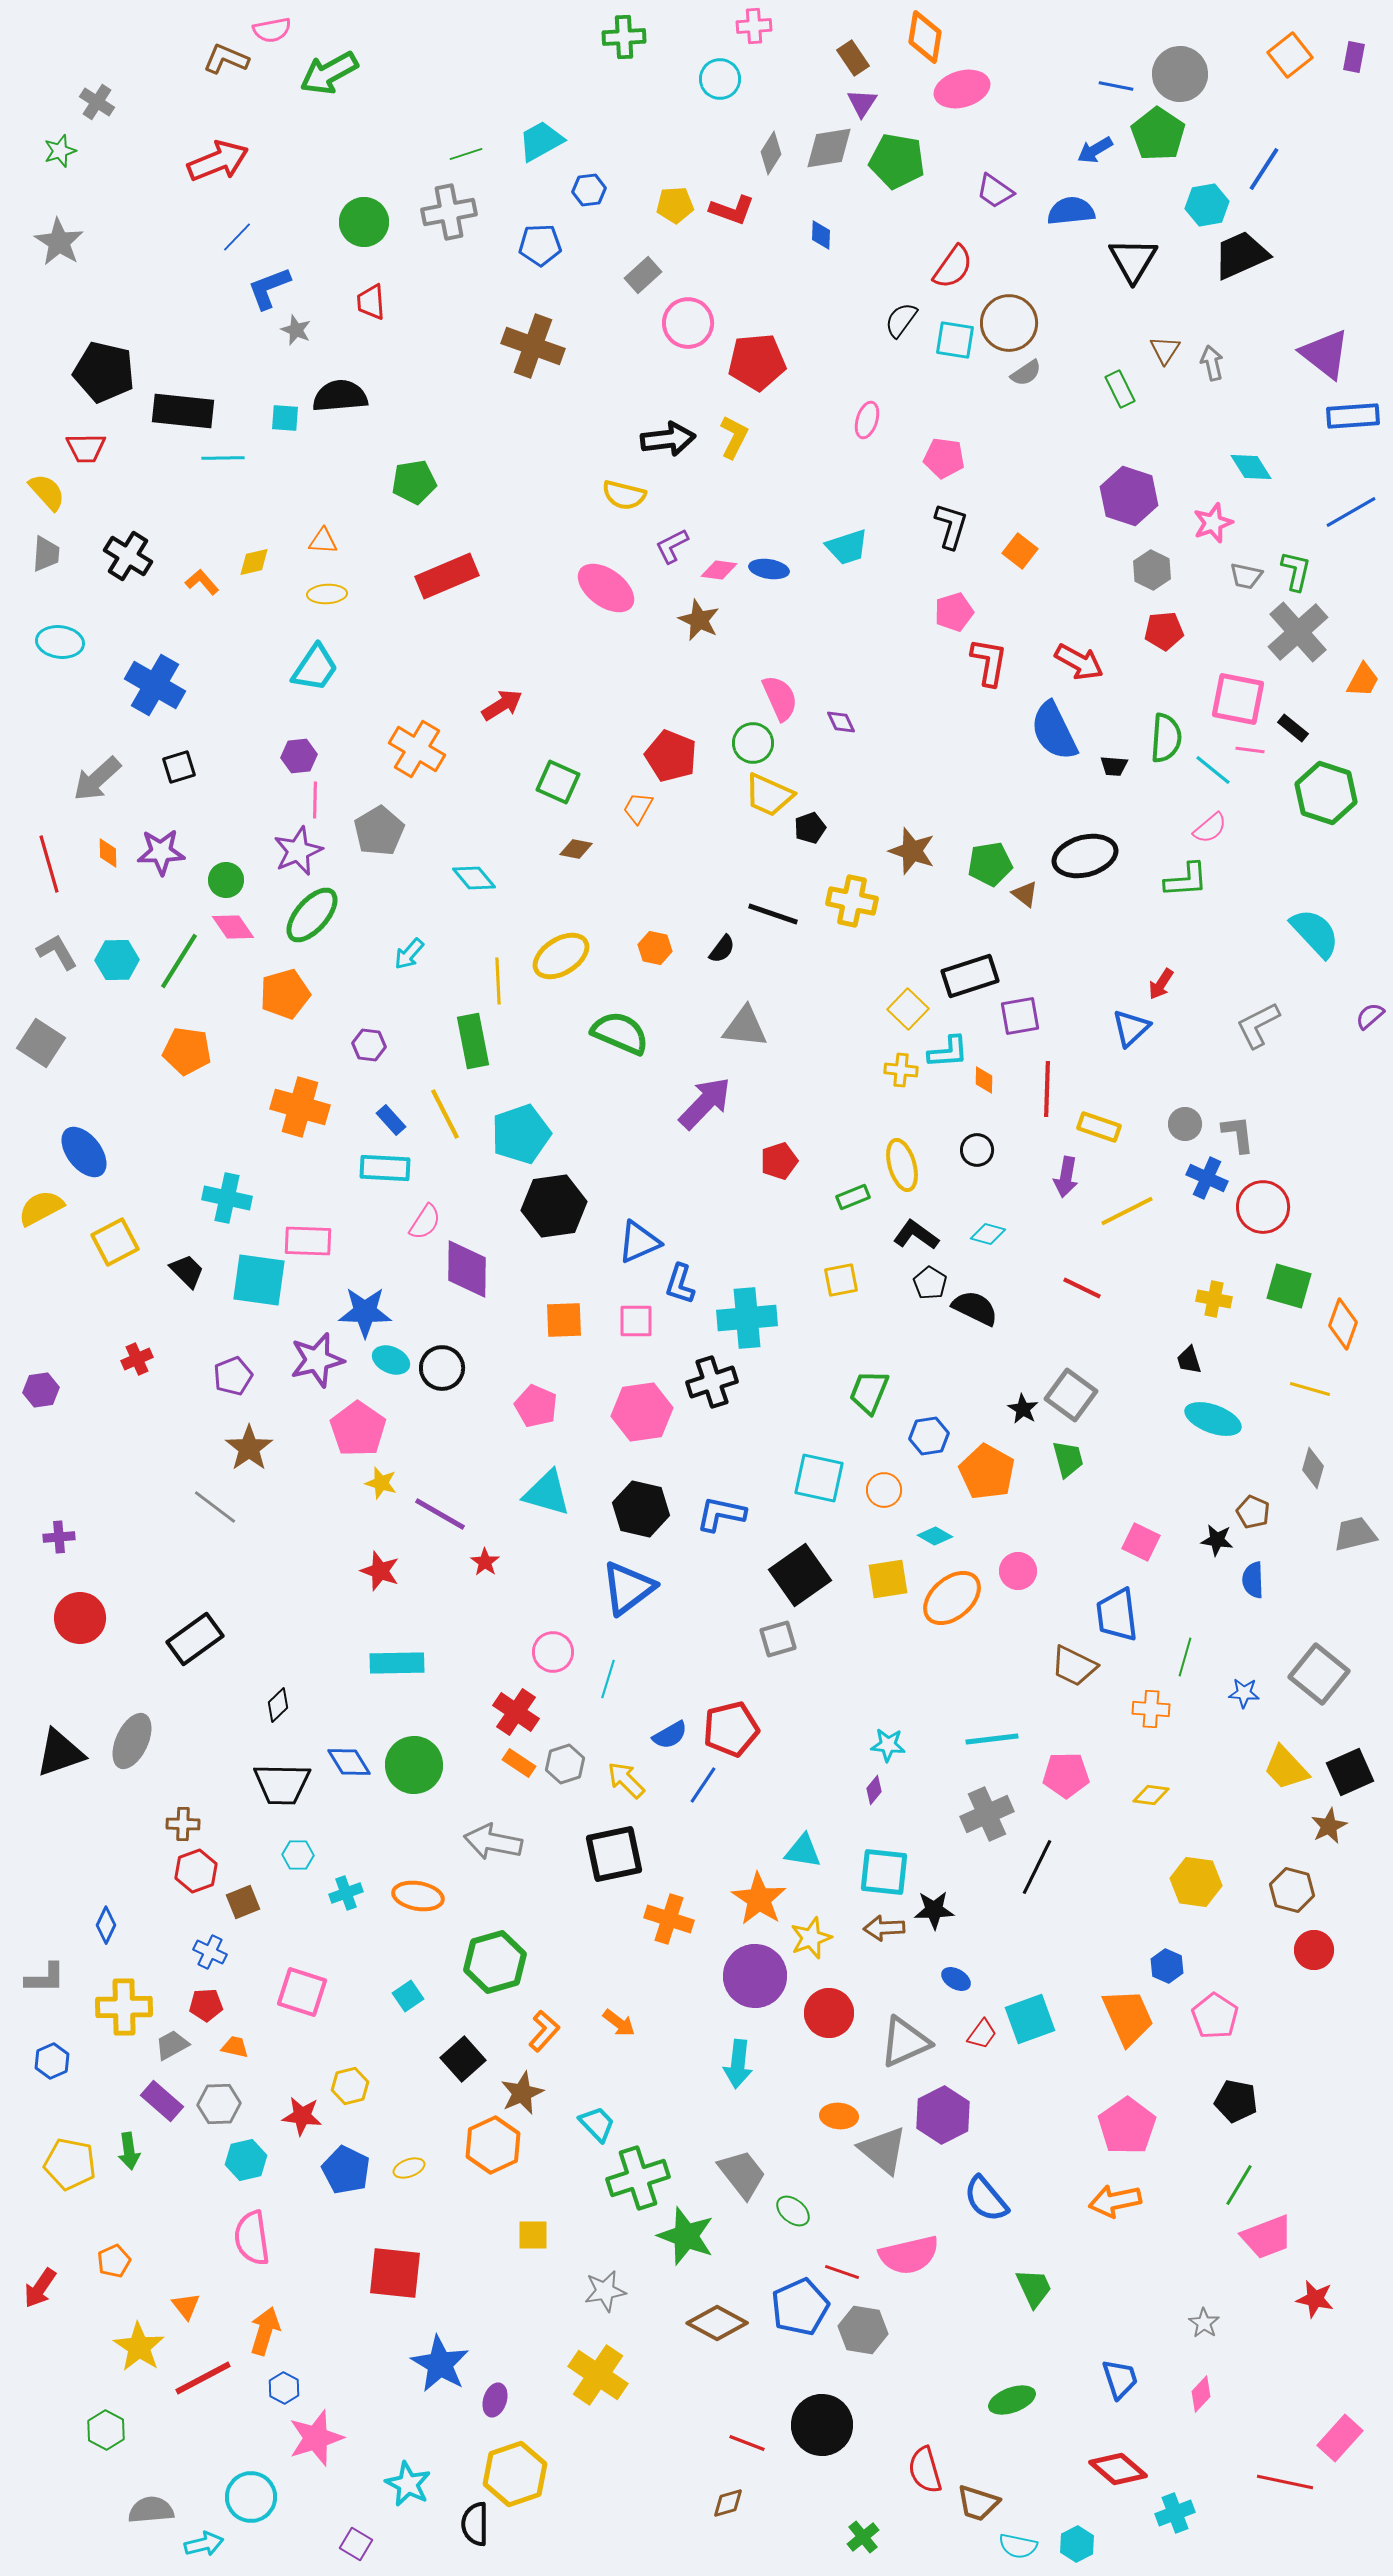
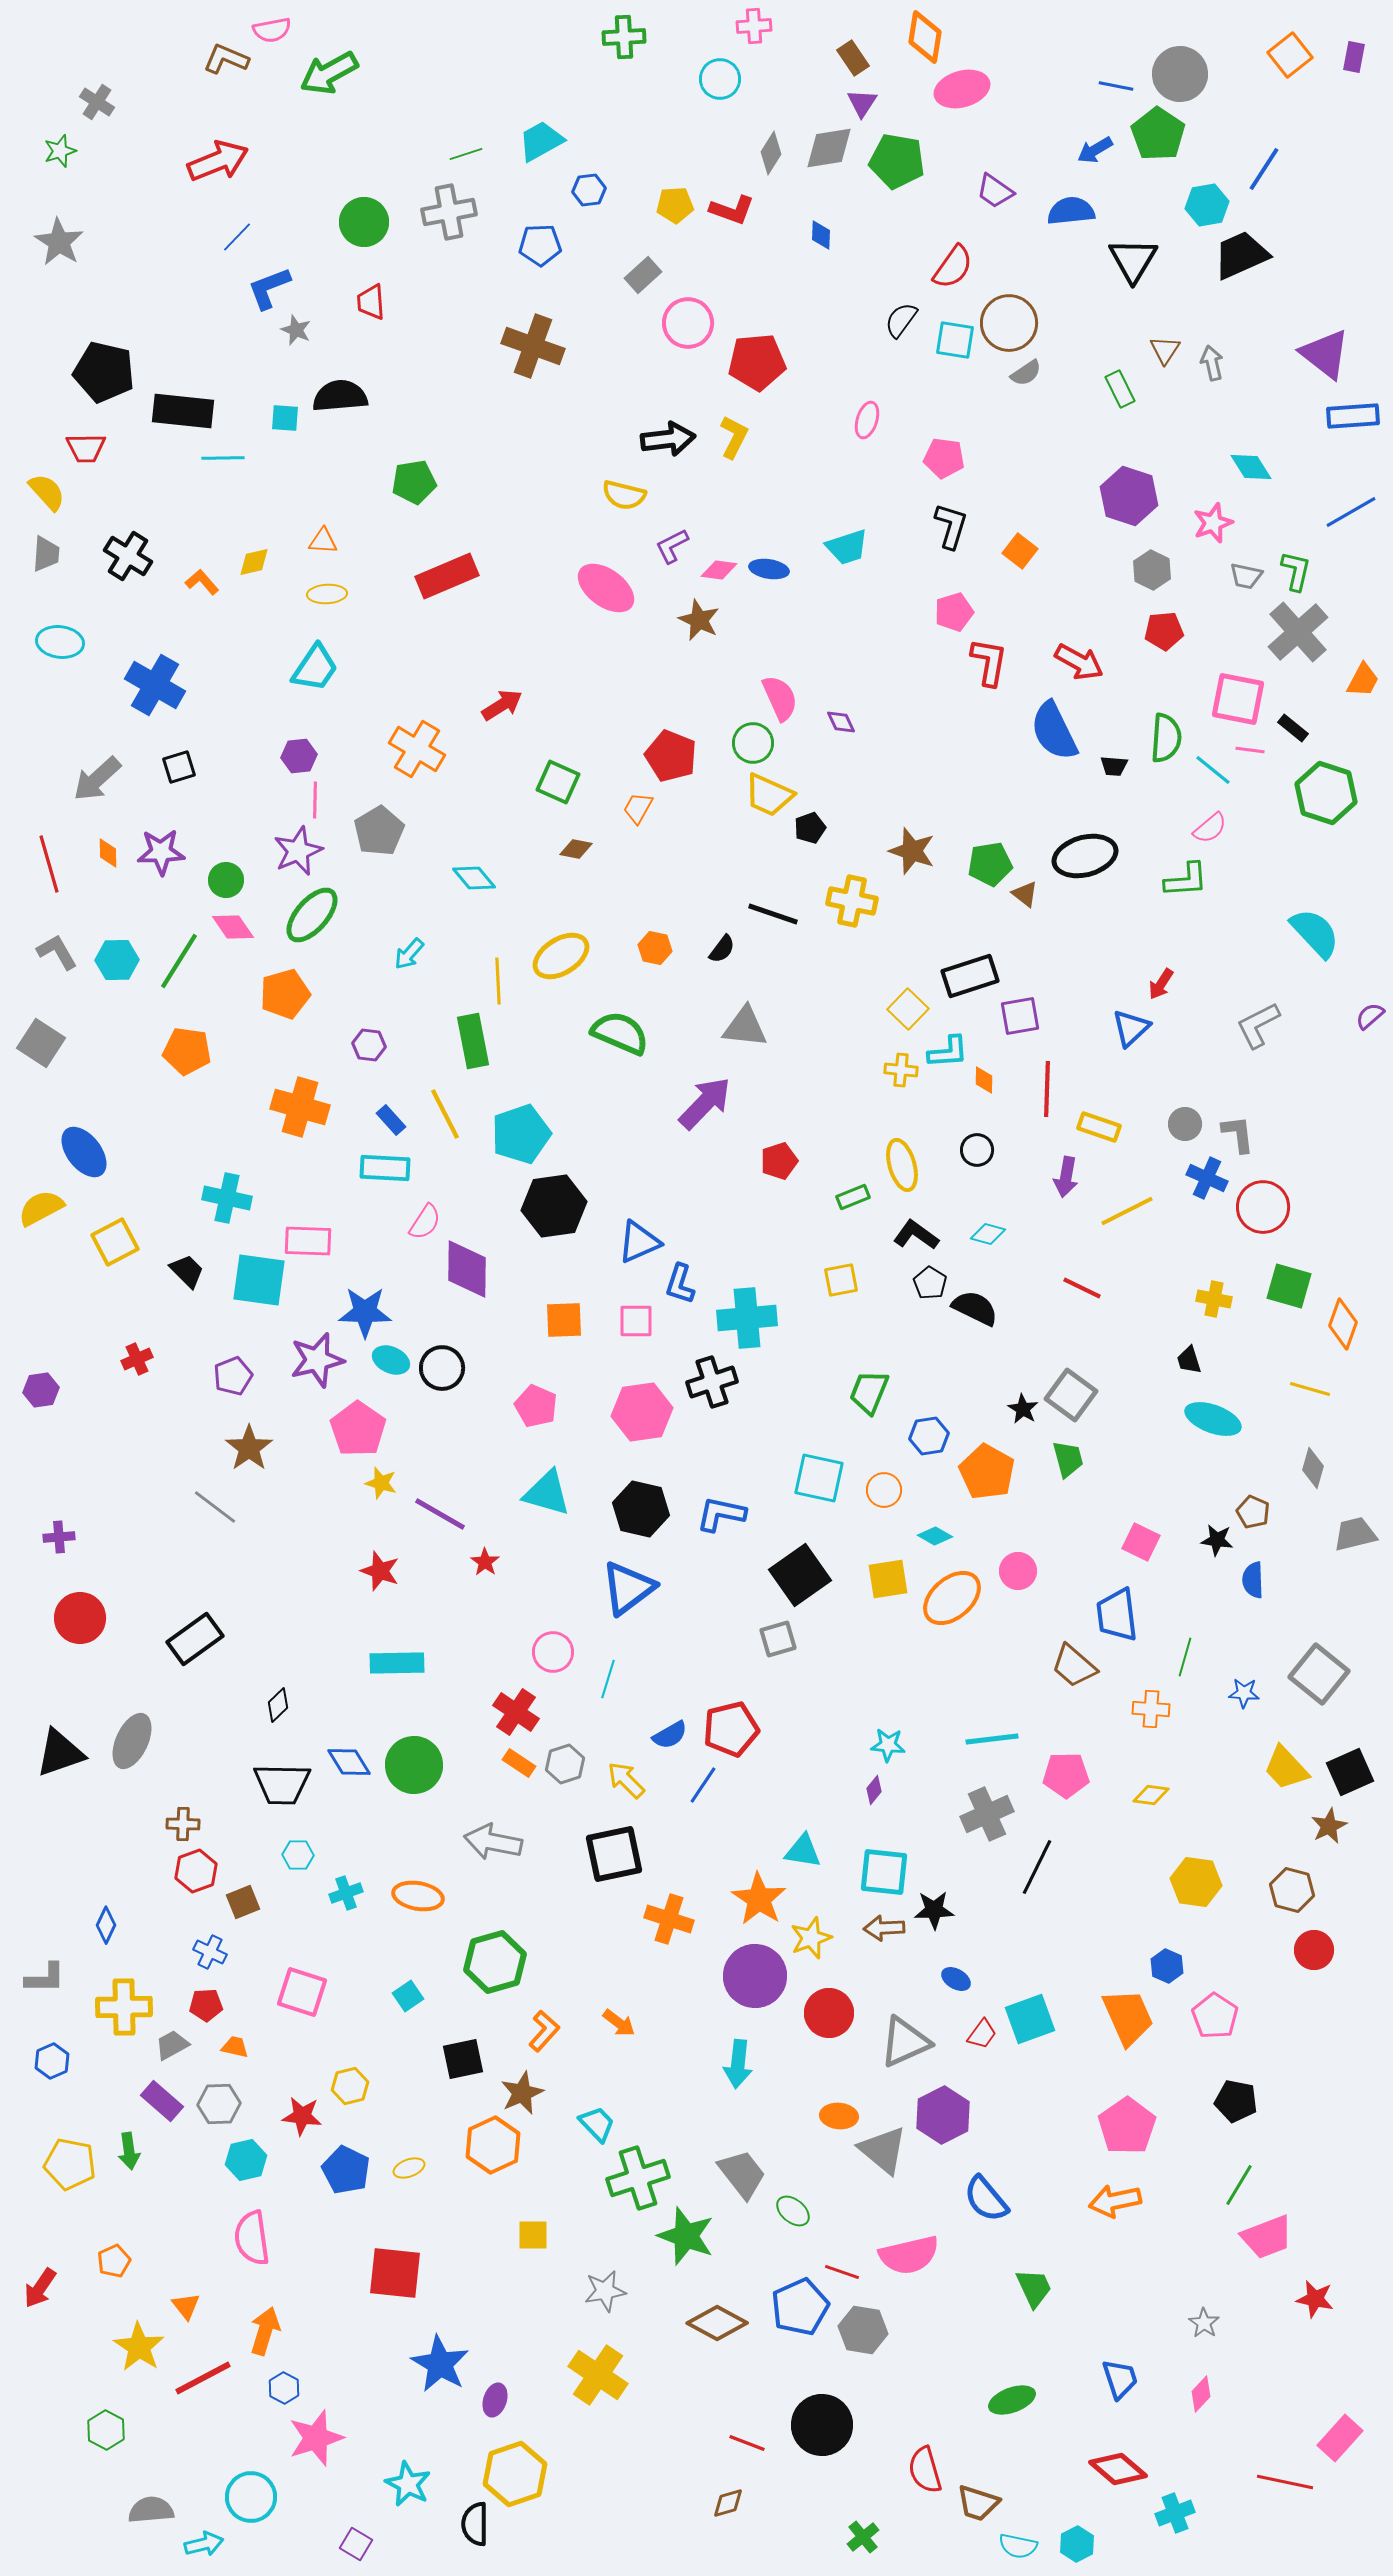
brown trapezoid at (1074, 1666): rotated 15 degrees clockwise
black square at (463, 2059): rotated 30 degrees clockwise
